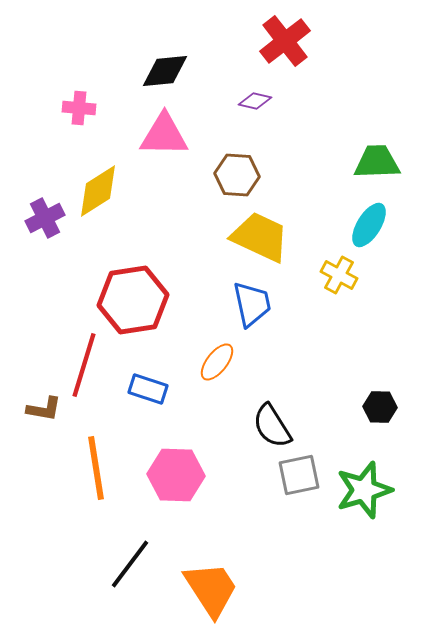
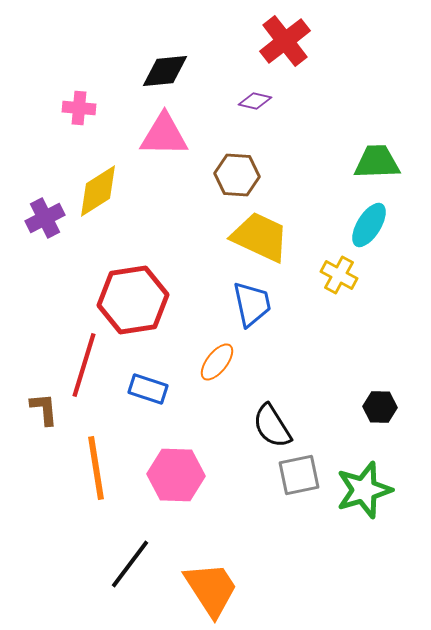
brown L-shape: rotated 105 degrees counterclockwise
